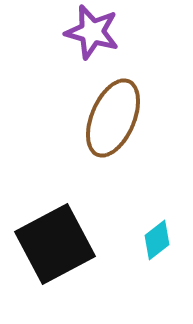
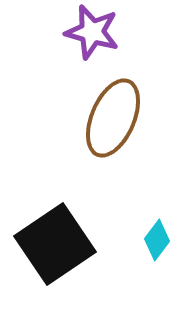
cyan diamond: rotated 15 degrees counterclockwise
black square: rotated 6 degrees counterclockwise
